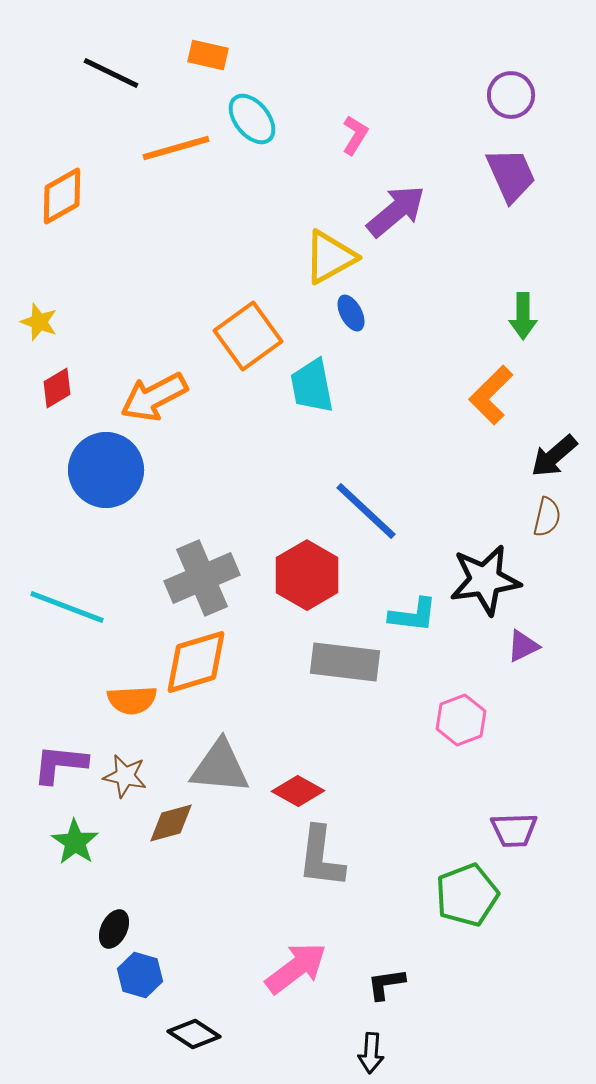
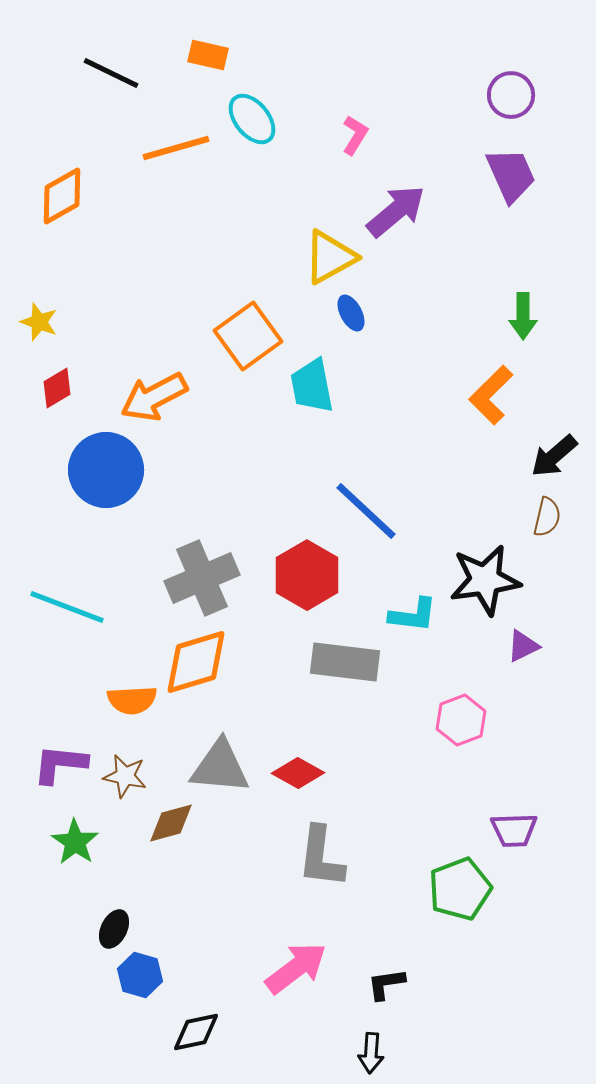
red diamond at (298, 791): moved 18 px up
green pentagon at (467, 895): moved 7 px left, 6 px up
black diamond at (194, 1034): moved 2 px right, 2 px up; rotated 45 degrees counterclockwise
